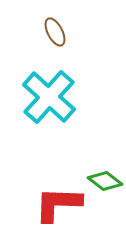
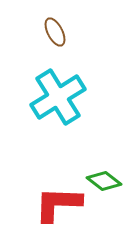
cyan cross: moved 9 px right; rotated 16 degrees clockwise
green diamond: moved 1 px left
